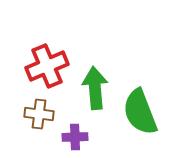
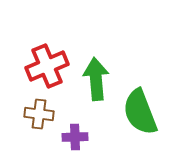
green arrow: moved 1 px right, 9 px up
